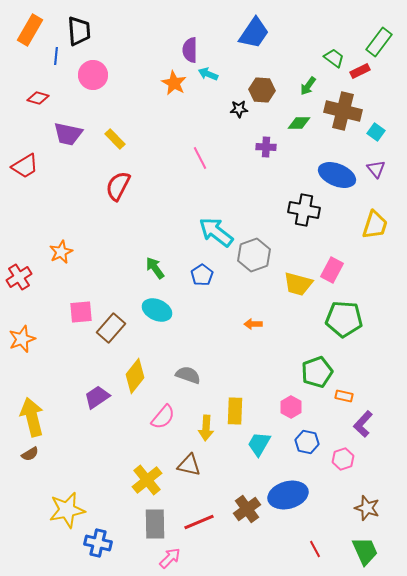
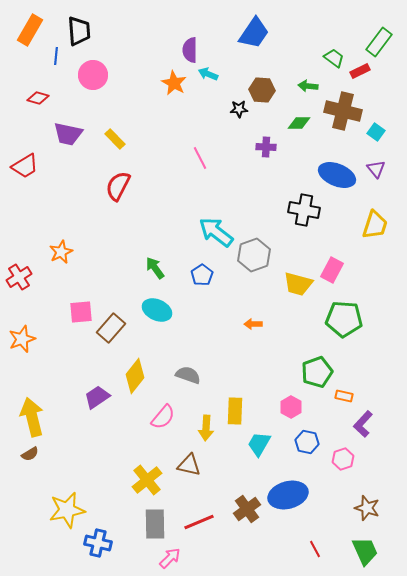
green arrow at (308, 86): rotated 60 degrees clockwise
